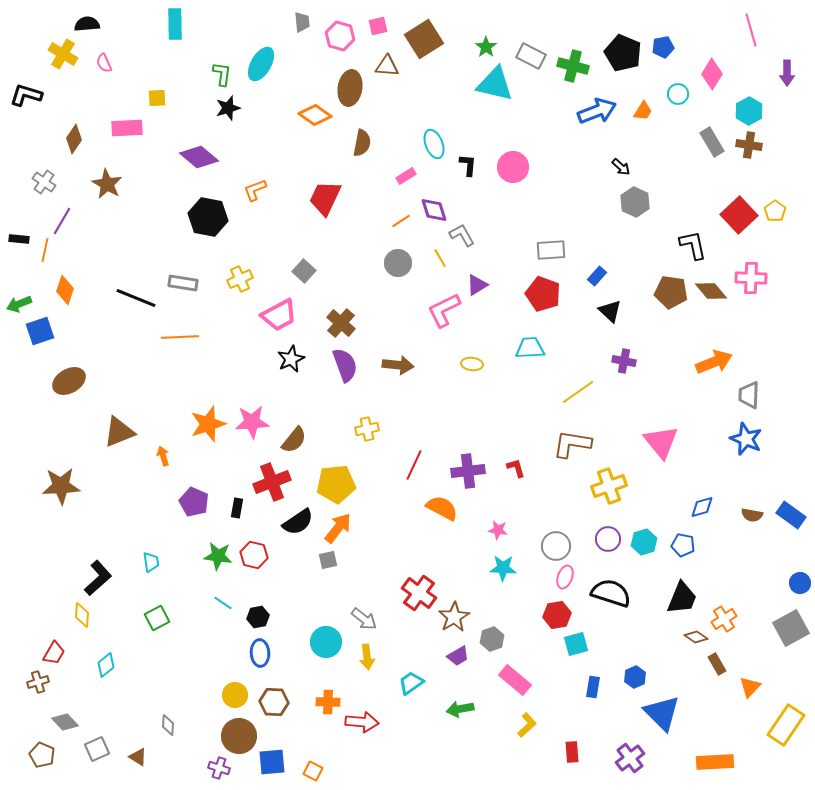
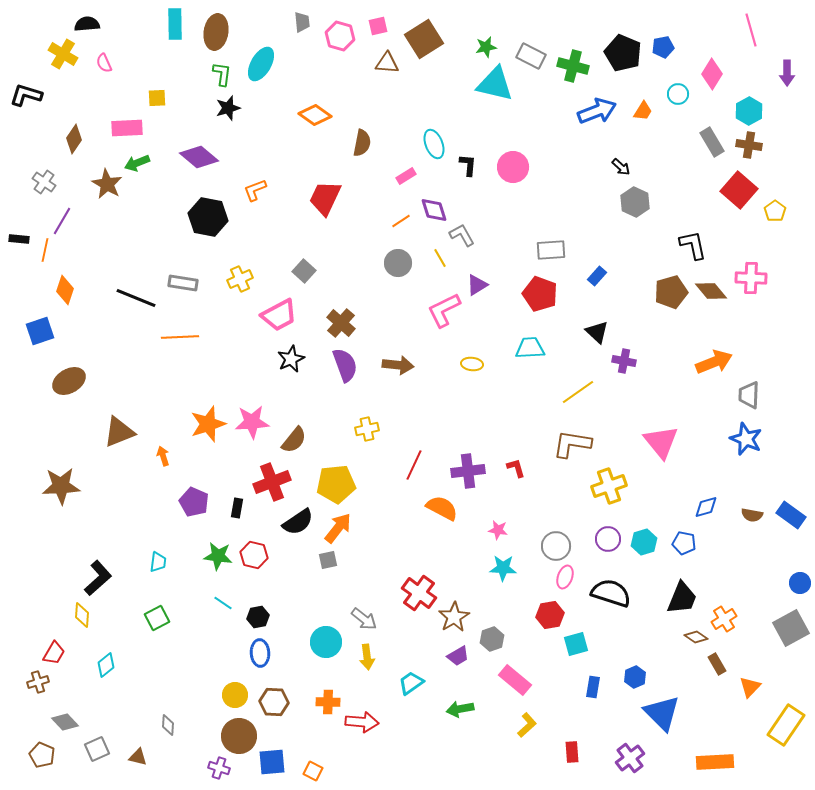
green star at (486, 47): rotated 25 degrees clockwise
brown triangle at (387, 66): moved 3 px up
brown ellipse at (350, 88): moved 134 px left, 56 px up
red square at (739, 215): moved 25 px up; rotated 6 degrees counterclockwise
brown pentagon at (671, 292): rotated 24 degrees counterclockwise
red pentagon at (543, 294): moved 3 px left
green arrow at (19, 304): moved 118 px right, 141 px up
black triangle at (610, 311): moved 13 px left, 21 px down
blue diamond at (702, 507): moved 4 px right
blue pentagon at (683, 545): moved 1 px right, 2 px up
cyan trapezoid at (151, 562): moved 7 px right; rotated 15 degrees clockwise
red hexagon at (557, 615): moved 7 px left
brown triangle at (138, 757): rotated 18 degrees counterclockwise
